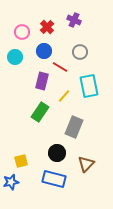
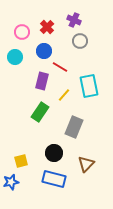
gray circle: moved 11 px up
yellow line: moved 1 px up
black circle: moved 3 px left
